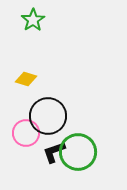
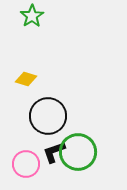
green star: moved 1 px left, 4 px up
pink circle: moved 31 px down
